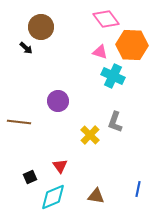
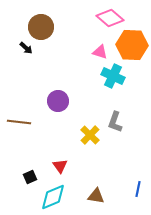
pink diamond: moved 4 px right, 1 px up; rotated 12 degrees counterclockwise
